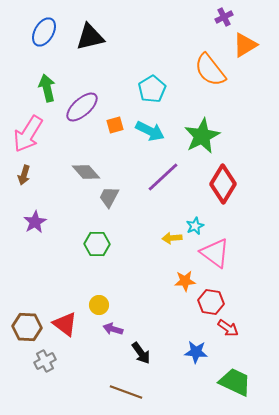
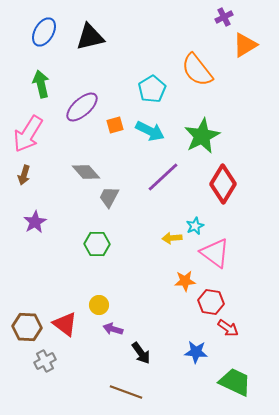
orange semicircle: moved 13 px left
green arrow: moved 6 px left, 4 px up
